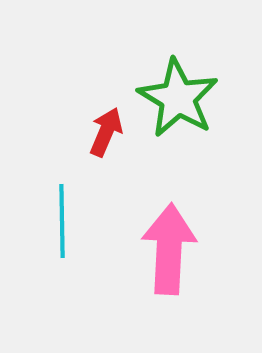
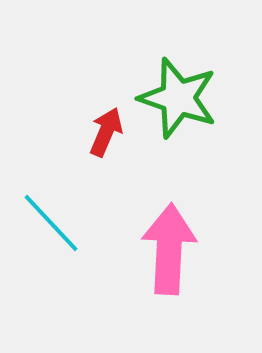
green star: rotated 12 degrees counterclockwise
cyan line: moved 11 px left, 2 px down; rotated 42 degrees counterclockwise
